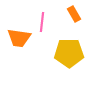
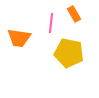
pink line: moved 9 px right, 1 px down
yellow pentagon: rotated 12 degrees clockwise
